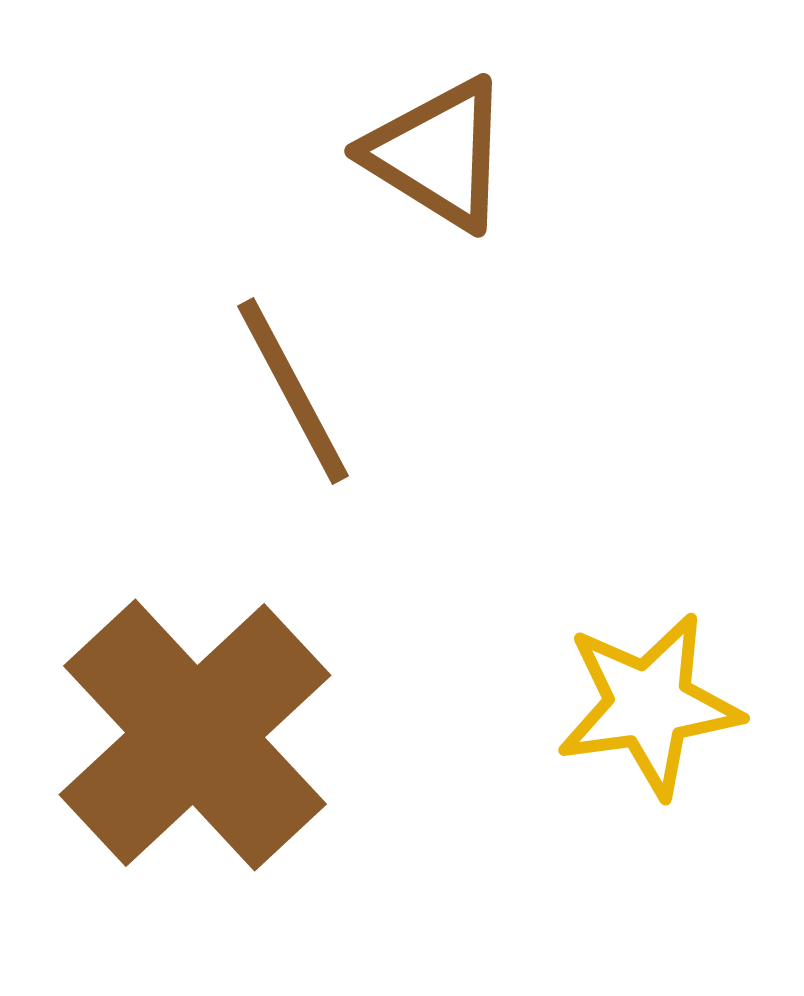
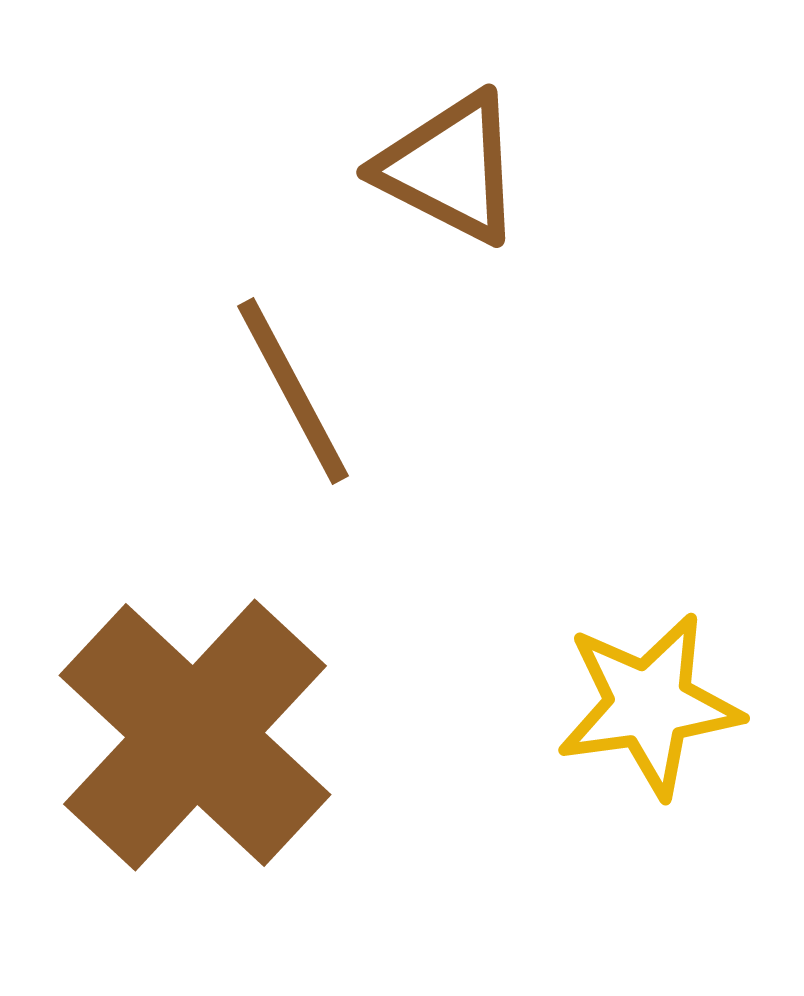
brown triangle: moved 12 px right, 14 px down; rotated 5 degrees counterclockwise
brown cross: rotated 4 degrees counterclockwise
